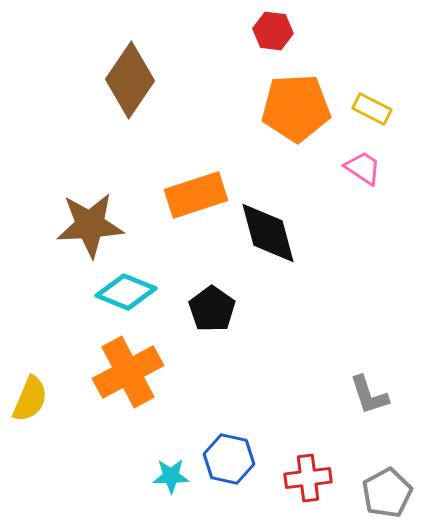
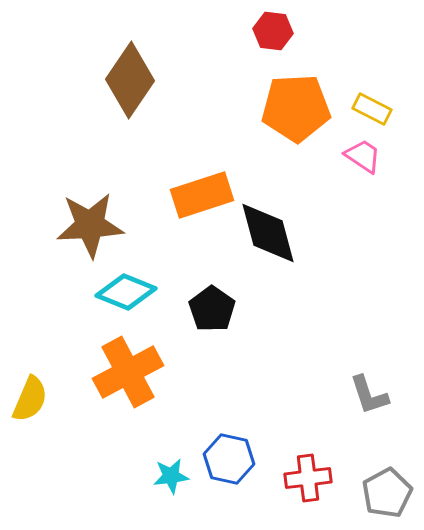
pink trapezoid: moved 12 px up
orange rectangle: moved 6 px right
cyan star: rotated 6 degrees counterclockwise
